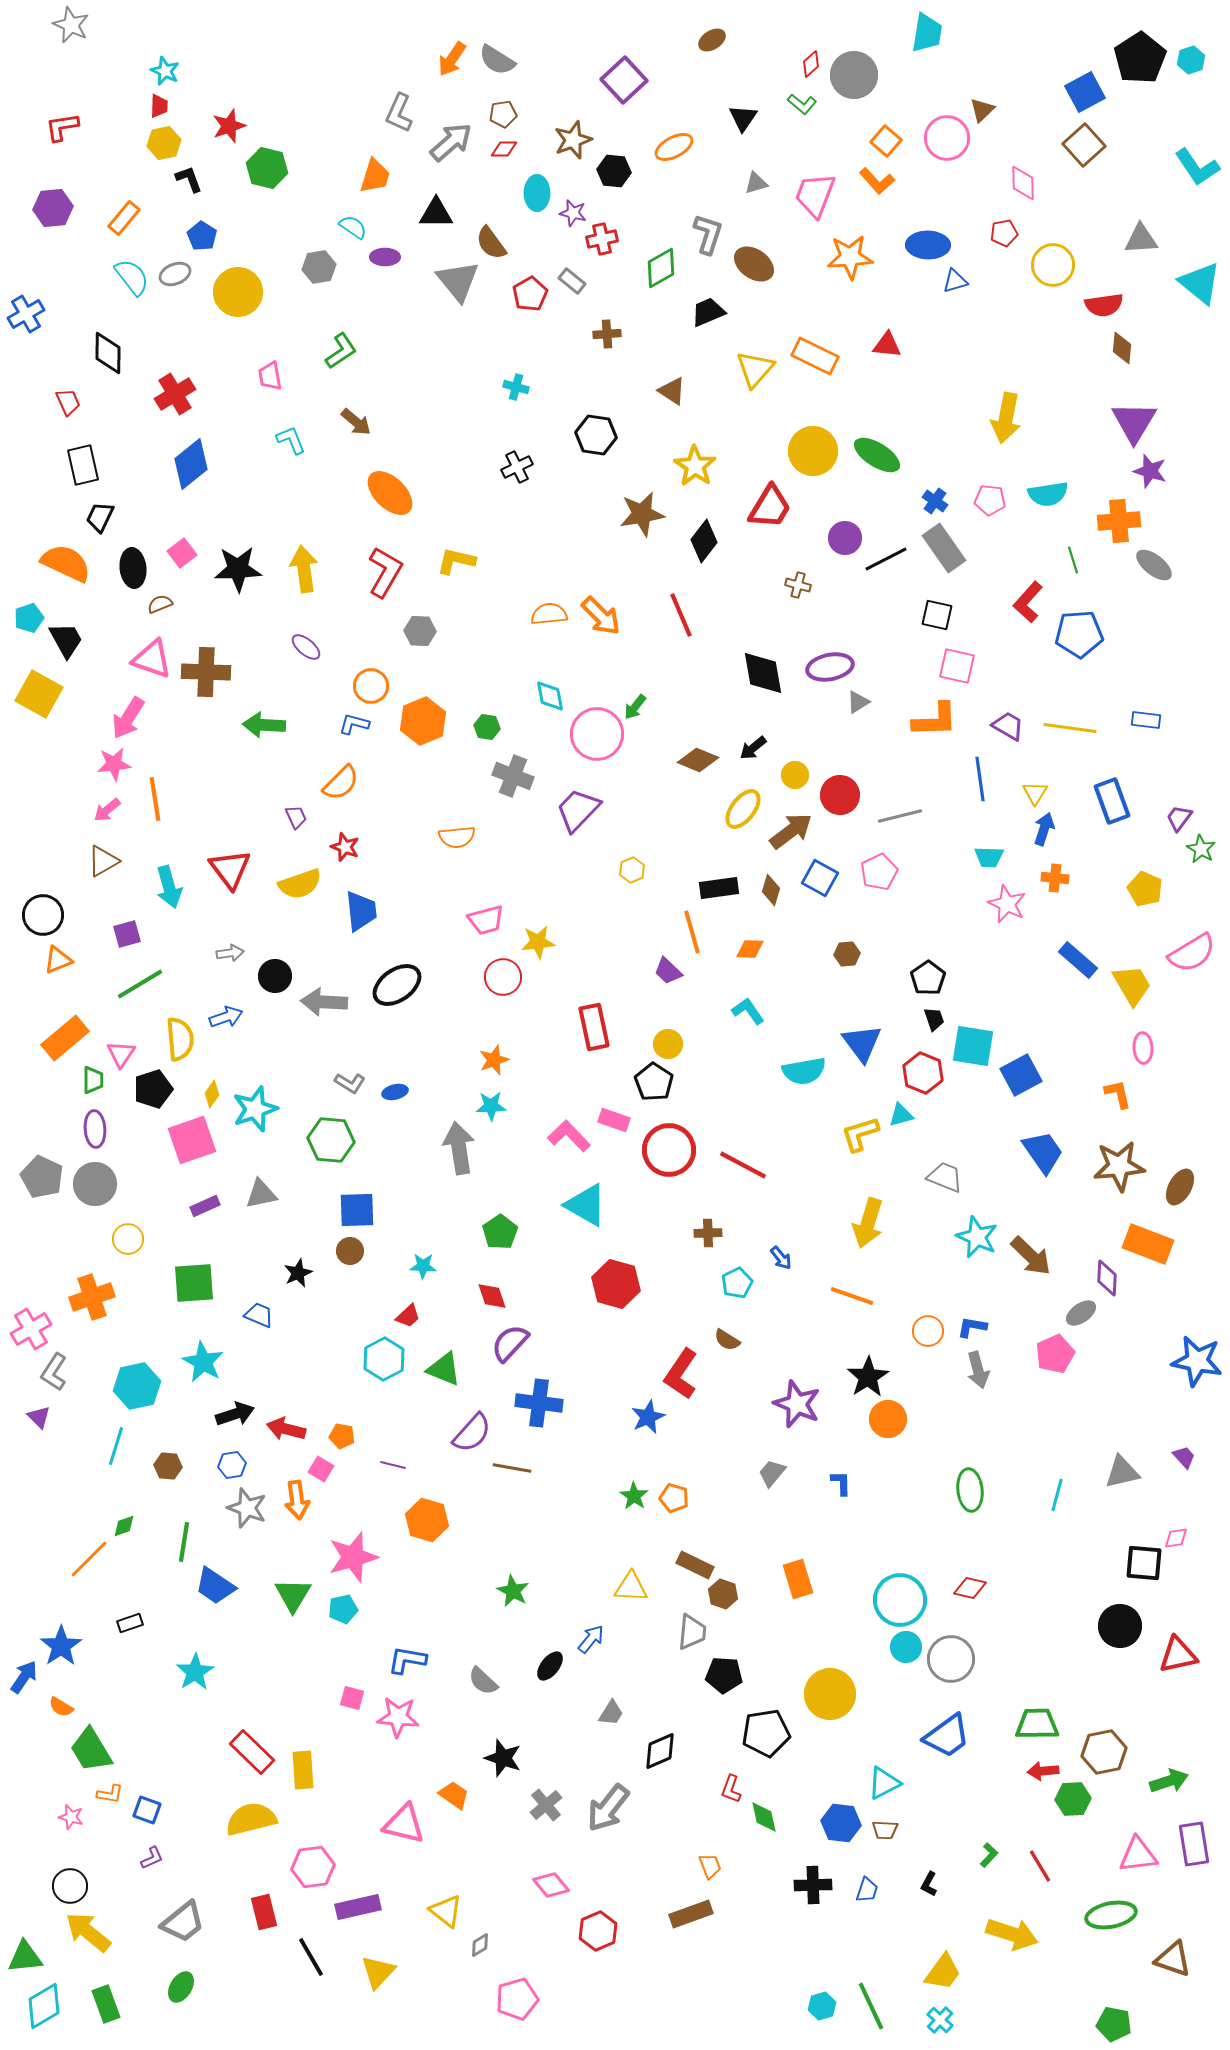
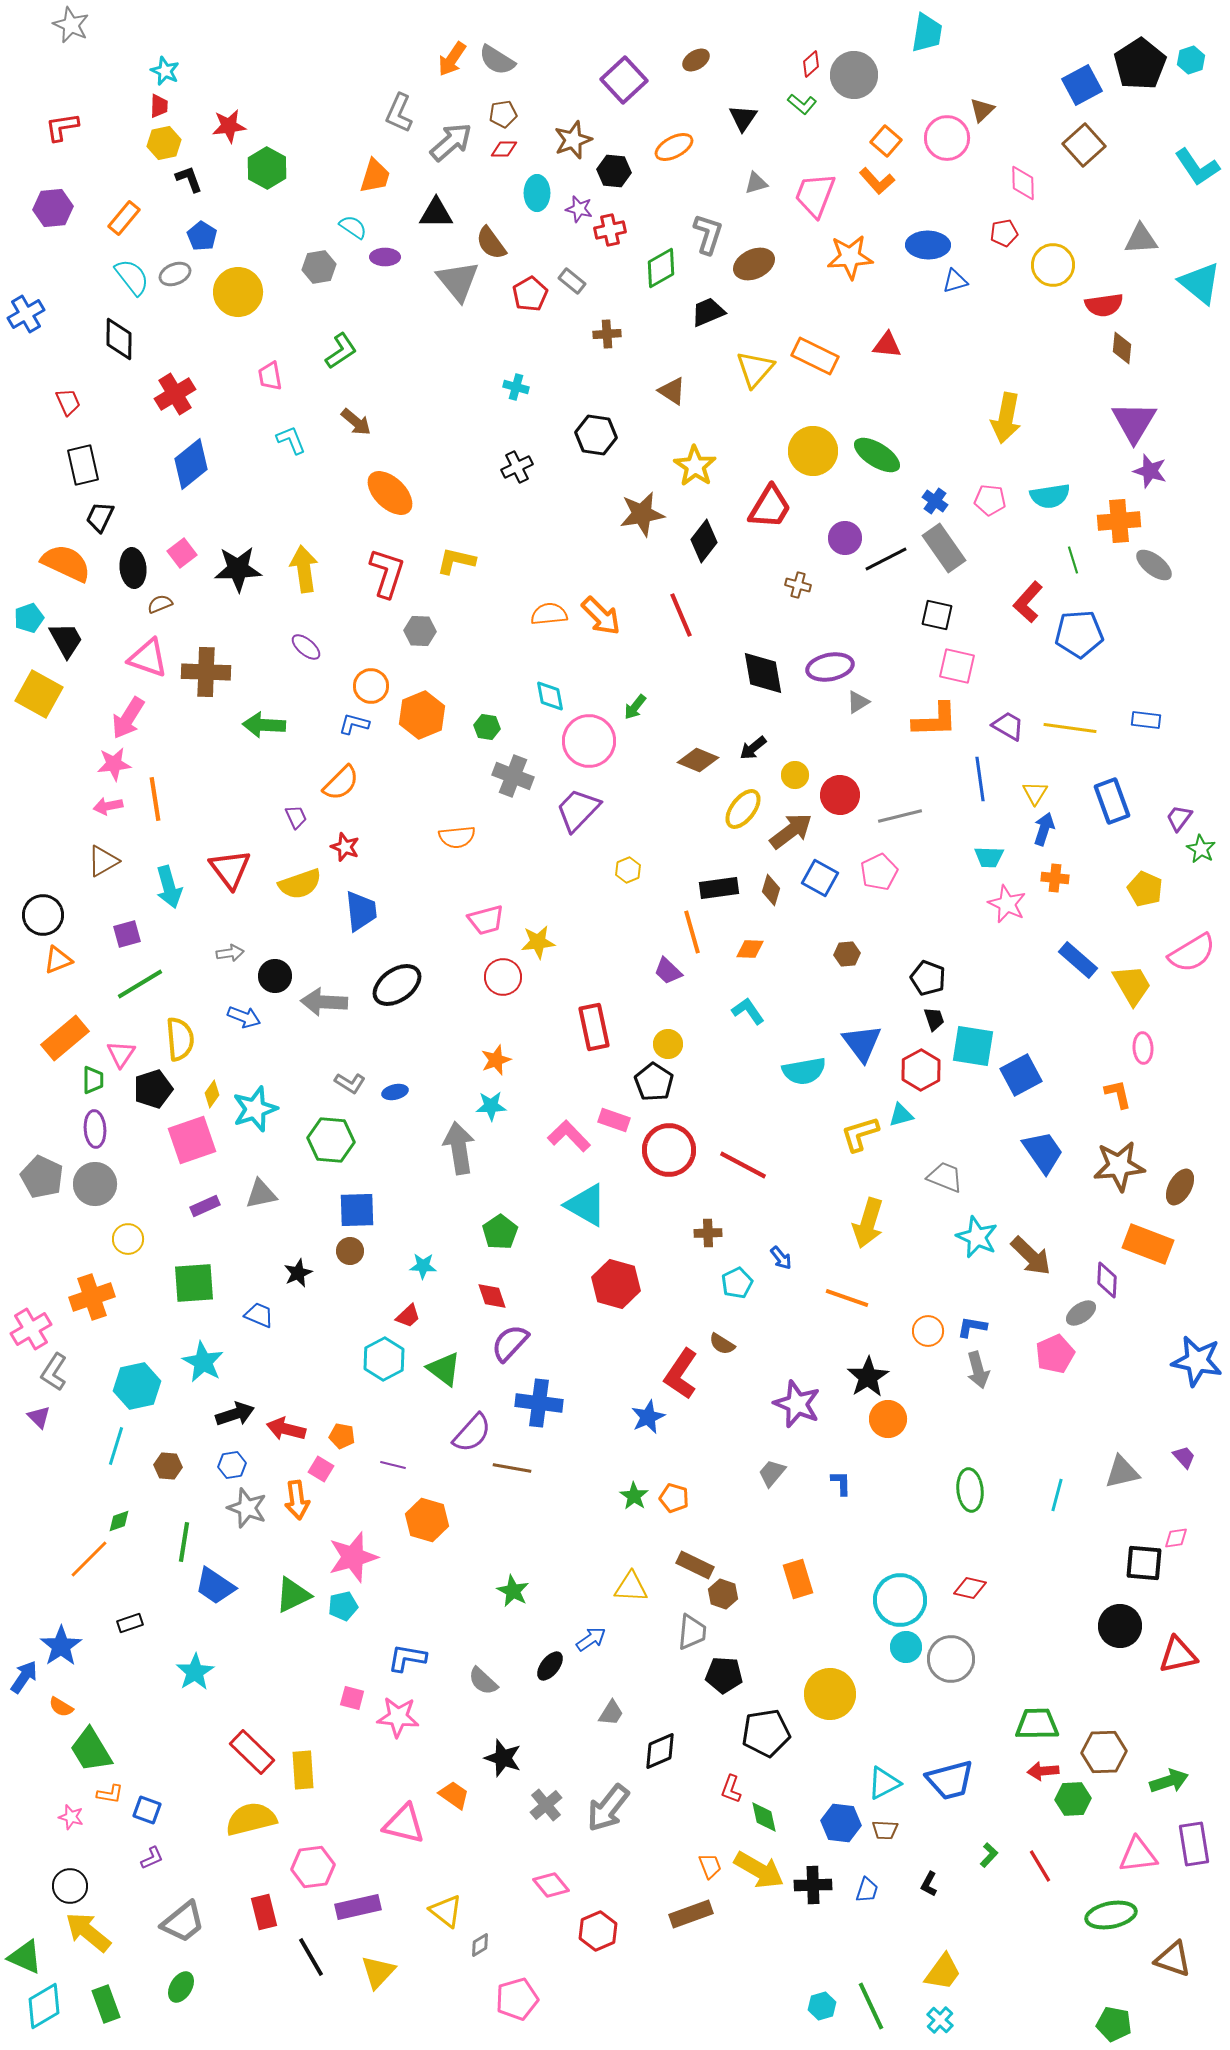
brown ellipse at (712, 40): moved 16 px left, 20 px down
black pentagon at (1140, 58): moved 6 px down
blue square at (1085, 92): moved 3 px left, 7 px up
red star at (229, 126): rotated 12 degrees clockwise
green hexagon at (267, 168): rotated 15 degrees clockwise
purple star at (573, 213): moved 6 px right, 4 px up
red cross at (602, 239): moved 8 px right, 9 px up
brown ellipse at (754, 264): rotated 60 degrees counterclockwise
black diamond at (108, 353): moved 11 px right, 14 px up
cyan semicircle at (1048, 494): moved 2 px right, 2 px down
red L-shape at (385, 572): moved 2 px right, 1 px down; rotated 12 degrees counterclockwise
pink triangle at (152, 659): moved 4 px left, 1 px up
orange hexagon at (423, 721): moved 1 px left, 6 px up
pink circle at (597, 734): moved 8 px left, 7 px down
pink arrow at (107, 810): moved 1 px right, 4 px up; rotated 28 degrees clockwise
yellow hexagon at (632, 870): moved 4 px left
black pentagon at (928, 978): rotated 16 degrees counterclockwise
blue arrow at (226, 1017): moved 18 px right; rotated 40 degrees clockwise
orange star at (494, 1060): moved 2 px right
red hexagon at (923, 1073): moved 2 px left, 3 px up; rotated 9 degrees clockwise
purple diamond at (1107, 1278): moved 2 px down
orange line at (852, 1296): moved 5 px left, 2 px down
brown semicircle at (727, 1340): moved 5 px left, 4 px down
green triangle at (444, 1369): rotated 15 degrees clockwise
green diamond at (124, 1526): moved 5 px left, 5 px up
green triangle at (293, 1595): rotated 33 degrees clockwise
cyan pentagon at (343, 1609): moved 3 px up
blue arrow at (591, 1639): rotated 16 degrees clockwise
blue L-shape at (407, 1660): moved 2 px up
blue trapezoid at (947, 1736): moved 3 px right, 44 px down; rotated 21 degrees clockwise
brown hexagon at (1104, 1752): rotated 9 degrees clockwise
yellow arrow at (1012, 1934): moved 253 px left, 64 px up; rotated 12 degrees clockwise
green triangle at (25, 1957): rotated 30 degrees clockwise
